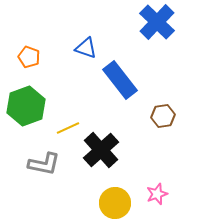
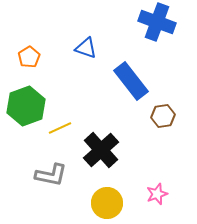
blue cross: rotated 24 degrees counterclockwise
orange pentagon: rotated 20 degrees clockwise
blue rectangle: moved 11 px right, 1 px down
yellow line: moved 8 px left
gray L-shape: moved 7 px right, 11 px down
yellow circle: moved 8 px left
